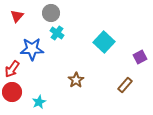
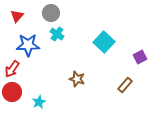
cyan cross: moved 1 px down
blue star: moved 4 px left, 4 px up
brown star: moved 1 px right, 1 px up; rotated 21 degrees counterclockwise
